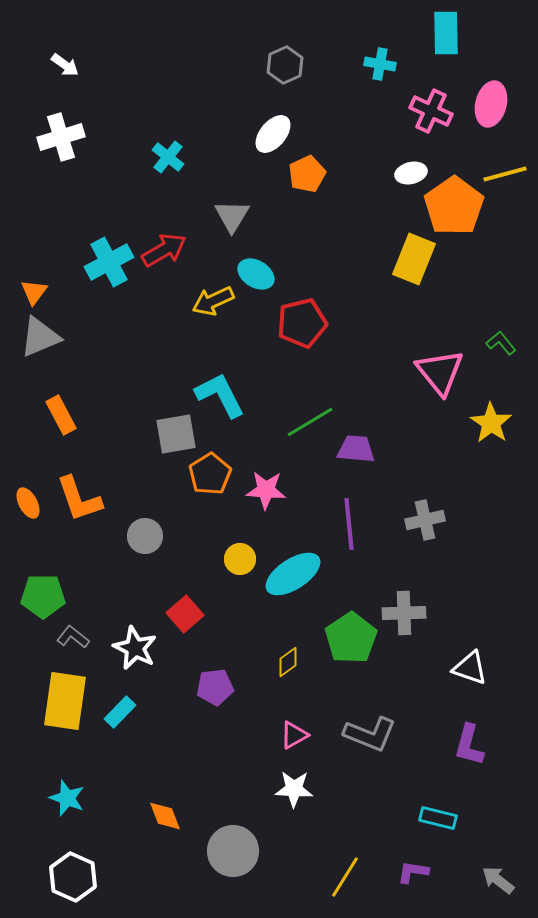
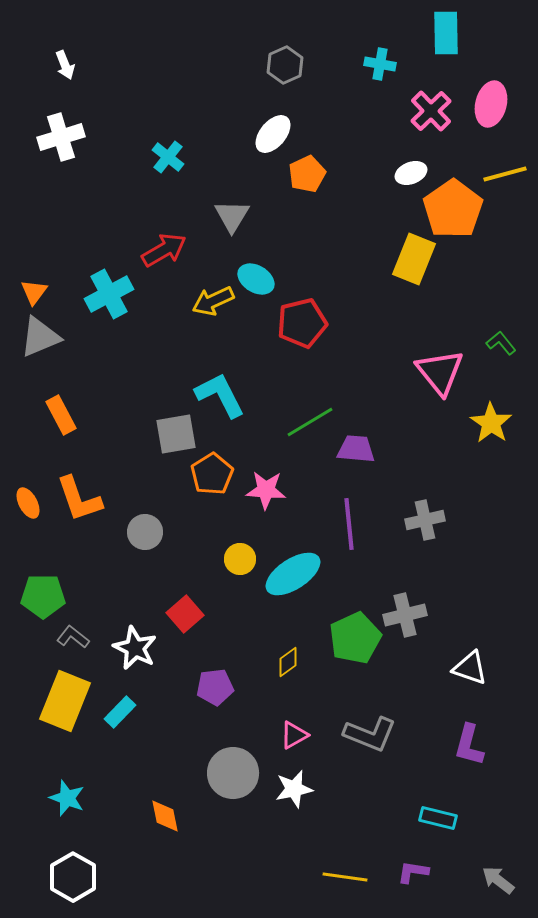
white arrow at (65, 65): rotated 32 degrees clockwise
pink cross at (431, 111): rotated 21 degrees clockwise
white ellipse at (411, 173): rotated 8 degrees counterclockwise
orange pentagon at (454, 206): moved 1 px left, 3 px down
cyan cross at (109, 262): moved 32 px down
cyan ellipse at (256, 274): moved 5 px down
orange pentagon at (210, 474): moved 2 px right
gray circle at (145, 536): moved 4 px up
gray cross at (404, 613): moved 1 px right, 2 px down; rotated 12 degrees counterclockwise
green pentagon at (351, 638): moved 4 px right; rotated 9 degrees clockwise
yellow rectangle at (65, 701): rotated 14 degrees clockwise
white star at (294, 789): rotated 15 degrees counterclockwise
orange diamond at (165, 816): rotated 9 degrees clockwise
gray circle at (233, 851): moved 78 px up
white hexagon at (73, 877): rotated 6 degrees clockwise
yellow line at (345, 877): rotated 66 degrees clockwise
